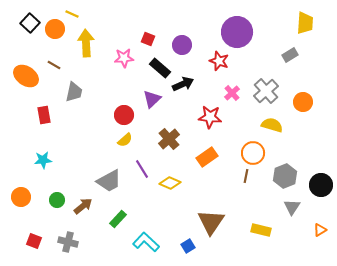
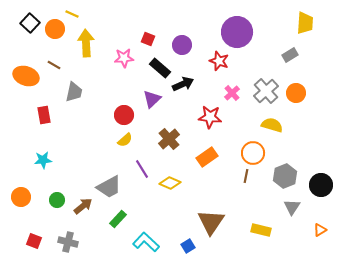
orange ellipse at (26, 76): rotated 15 degrees counterclockwise
orange circle at (303, 102): moved 7 px left, 9 px up
gray trapezoid at (109, 181): moved 6 px down
